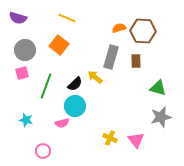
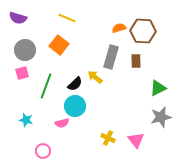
green triangle: rotated 42 degrees counterclockwise
yellow cross: moved 2 px left
